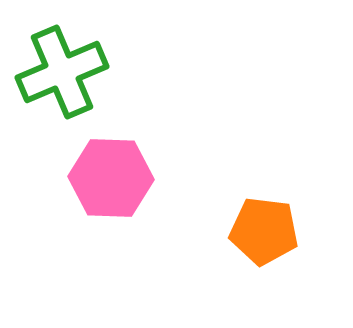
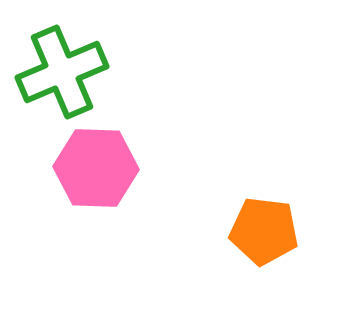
pink hexagon: moved 15 px left, 10 px up
